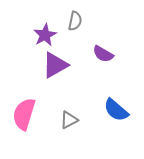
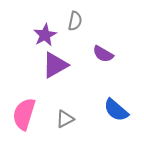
gray triangle: moved 4 px left, 1 px up
